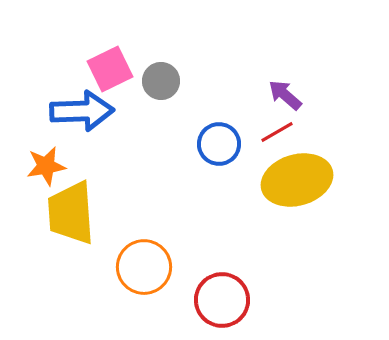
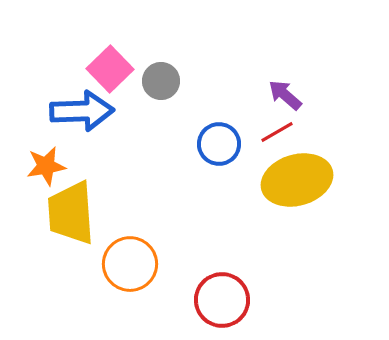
pink square: rotated 18 degrees counterclockwise
orange circle: moved 14 px left, 3 px up
